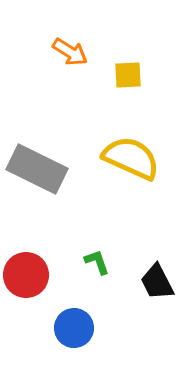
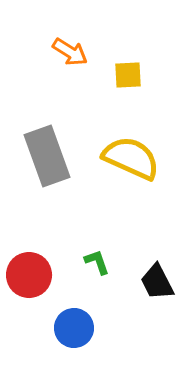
gray rectangle: moved 10 px right, 13 px up; rotated 44 degrees clockwise
red circle: moved 3 px right
